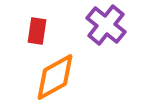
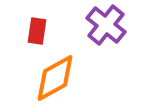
orange diamond: moved 1 px down
